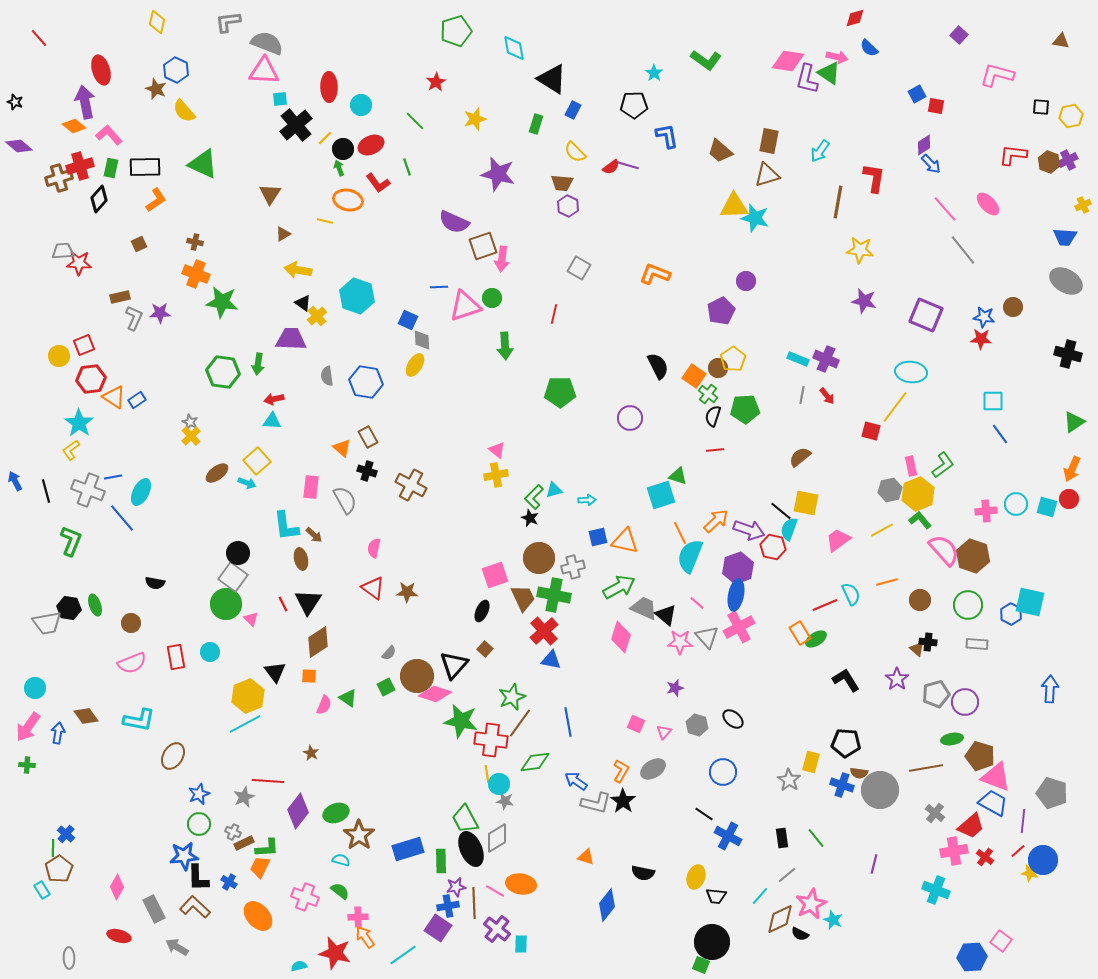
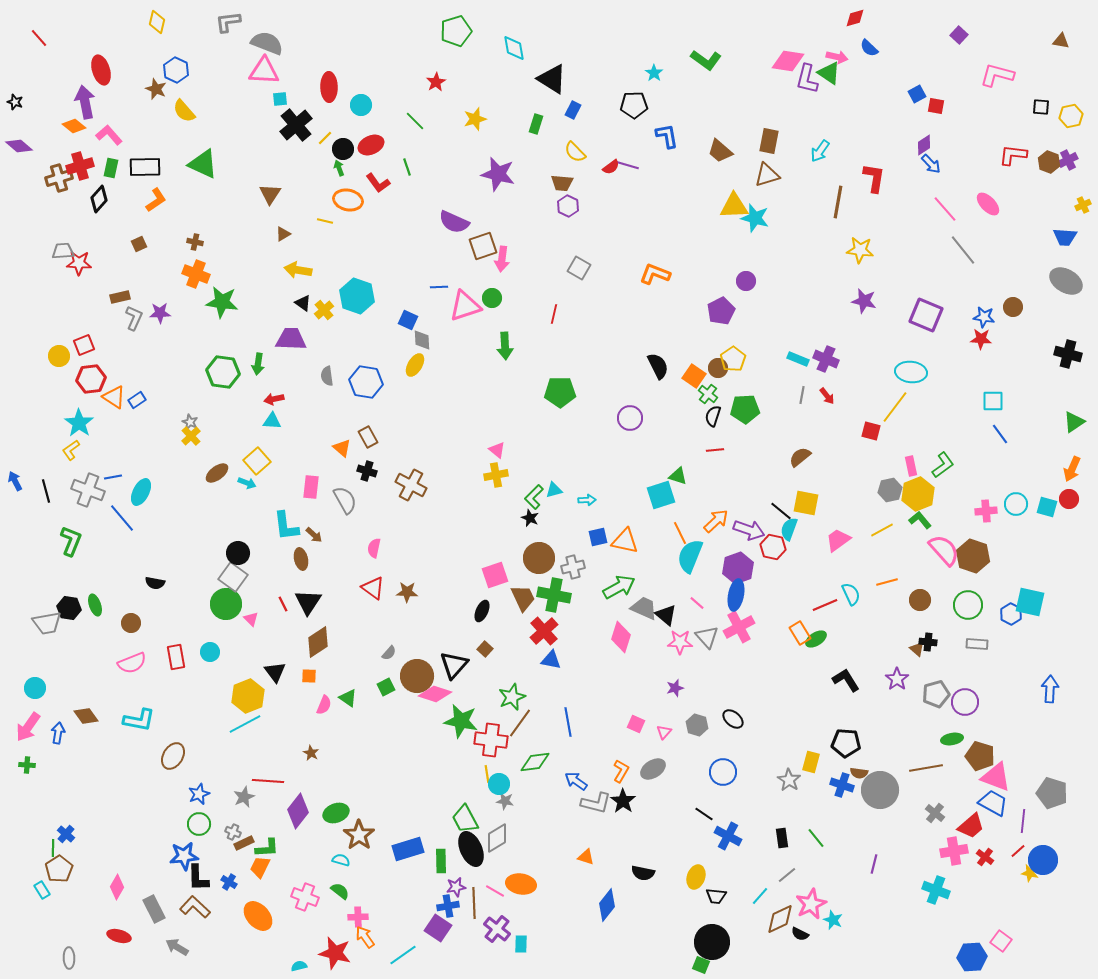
yellow cross at (317, 316): moved 7 px right, 6 px up
